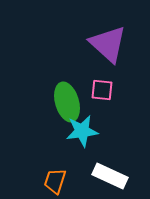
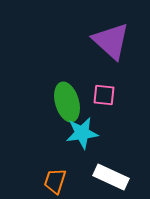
purple triangle: moved 3 px right, 3 px up
pink square: moved 2 px right, 5 px down
cyan star: moved 2 px down
white rectangle: moved 1 px right, 1 px down
